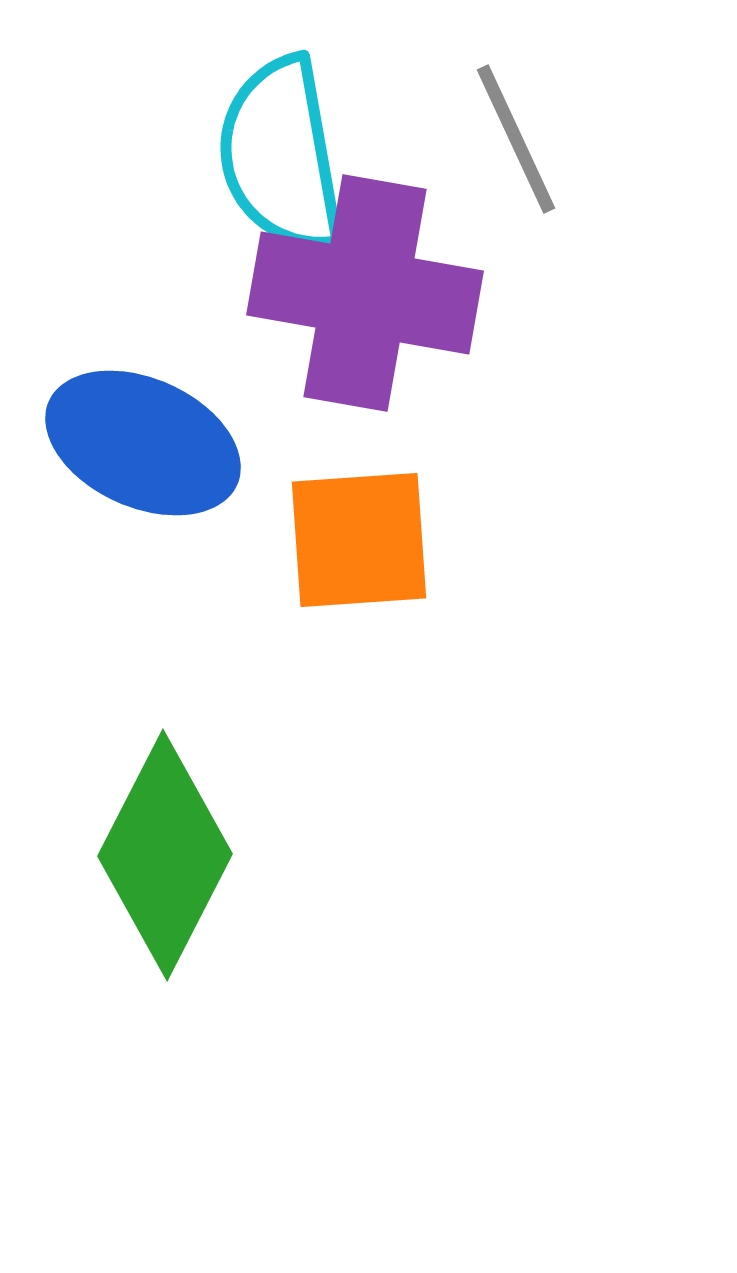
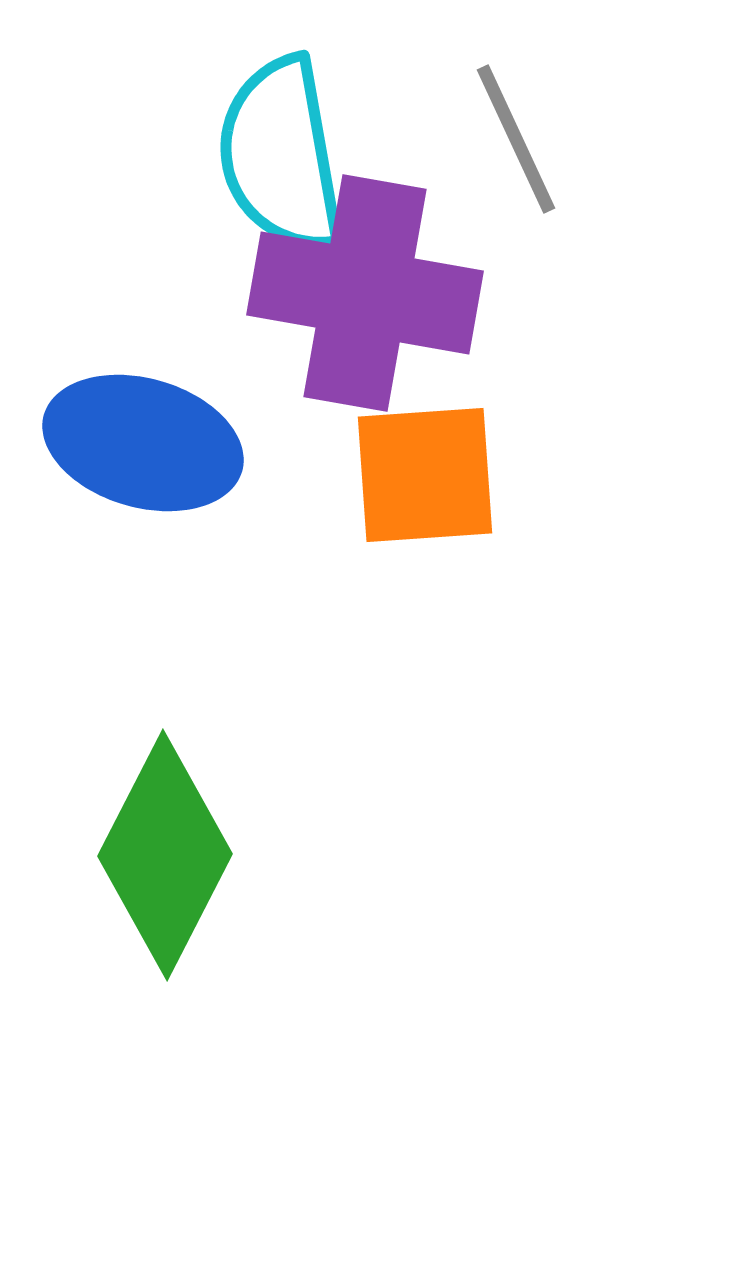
blue ellipse: rotated 8 degrees counterclockwise
orange square: moved 66 px right, 65 px up
